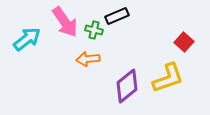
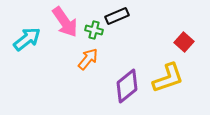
orange arrow: rotated 135 degrees clockwise
